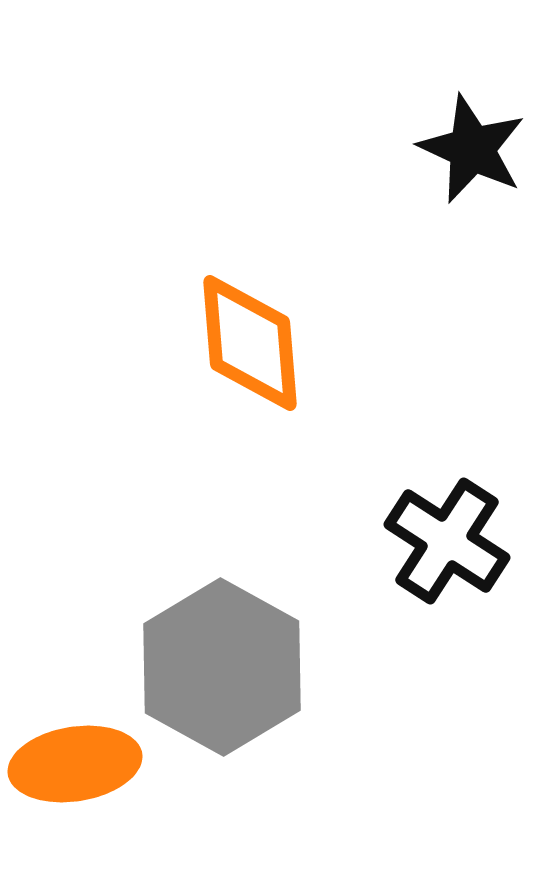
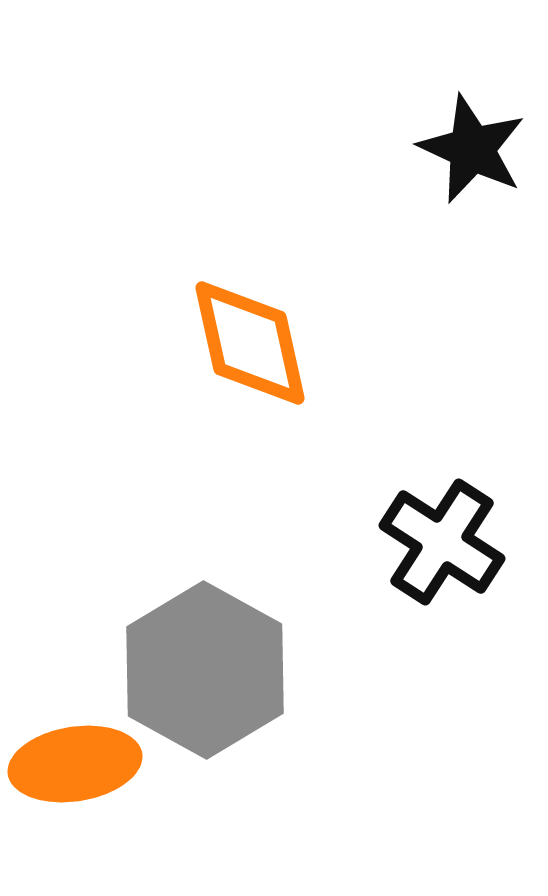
orange diamond: rotated 8 degrees counterclockwise
black cross: moved 5 px left, 1 px down
gray hexagon: moved 17 px left, 3 px down
